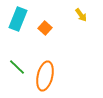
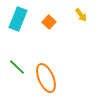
orange square: moved 4 px right, 6 px up
orange ellipse: moved 1 px right, 2 px down; rotated 36 degrees counterclockwise
